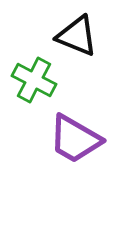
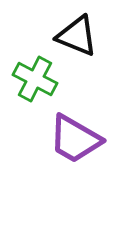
green cross: moved 1 px right, 1 px up
